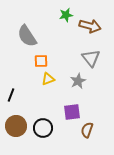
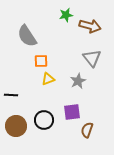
gray triangle: moved 1 px right
black line: rotated 72 degrees clockwise
black circle: moved 1 px right, 8 px up
